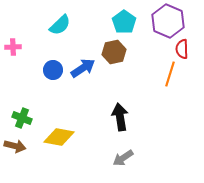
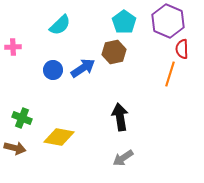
brown arrow: moved 2 px down
